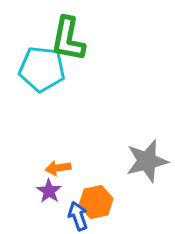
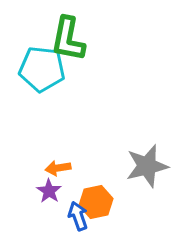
gray star: moved 5 px down
